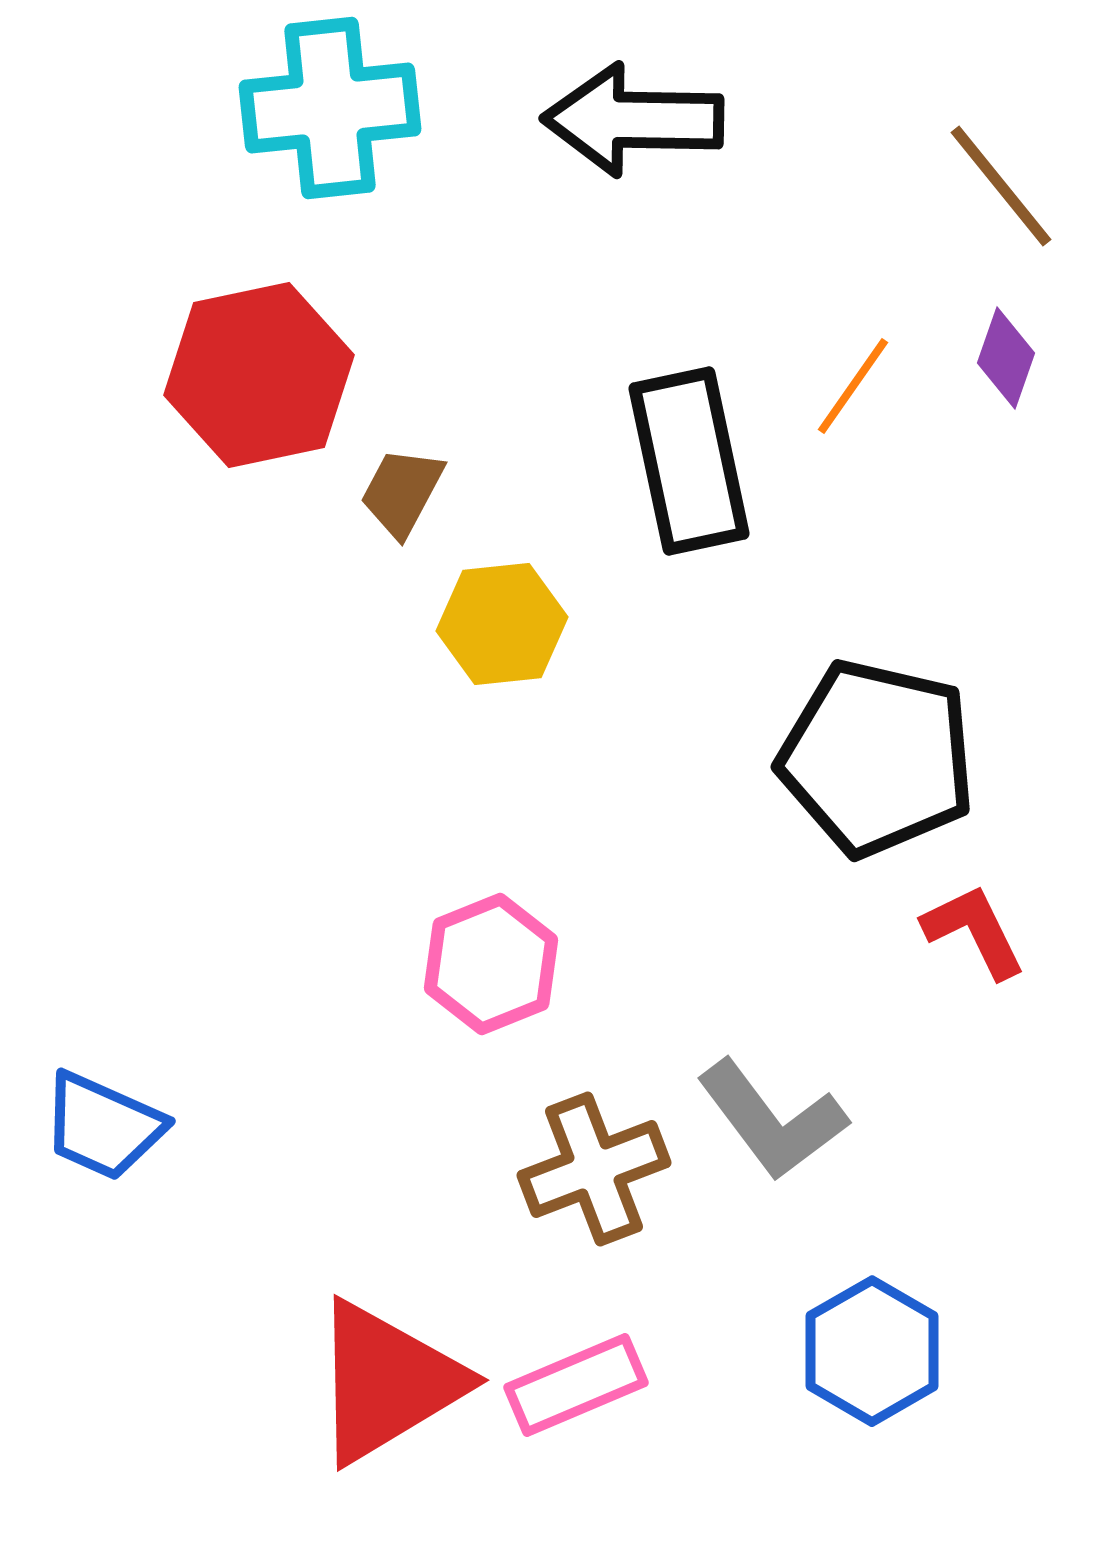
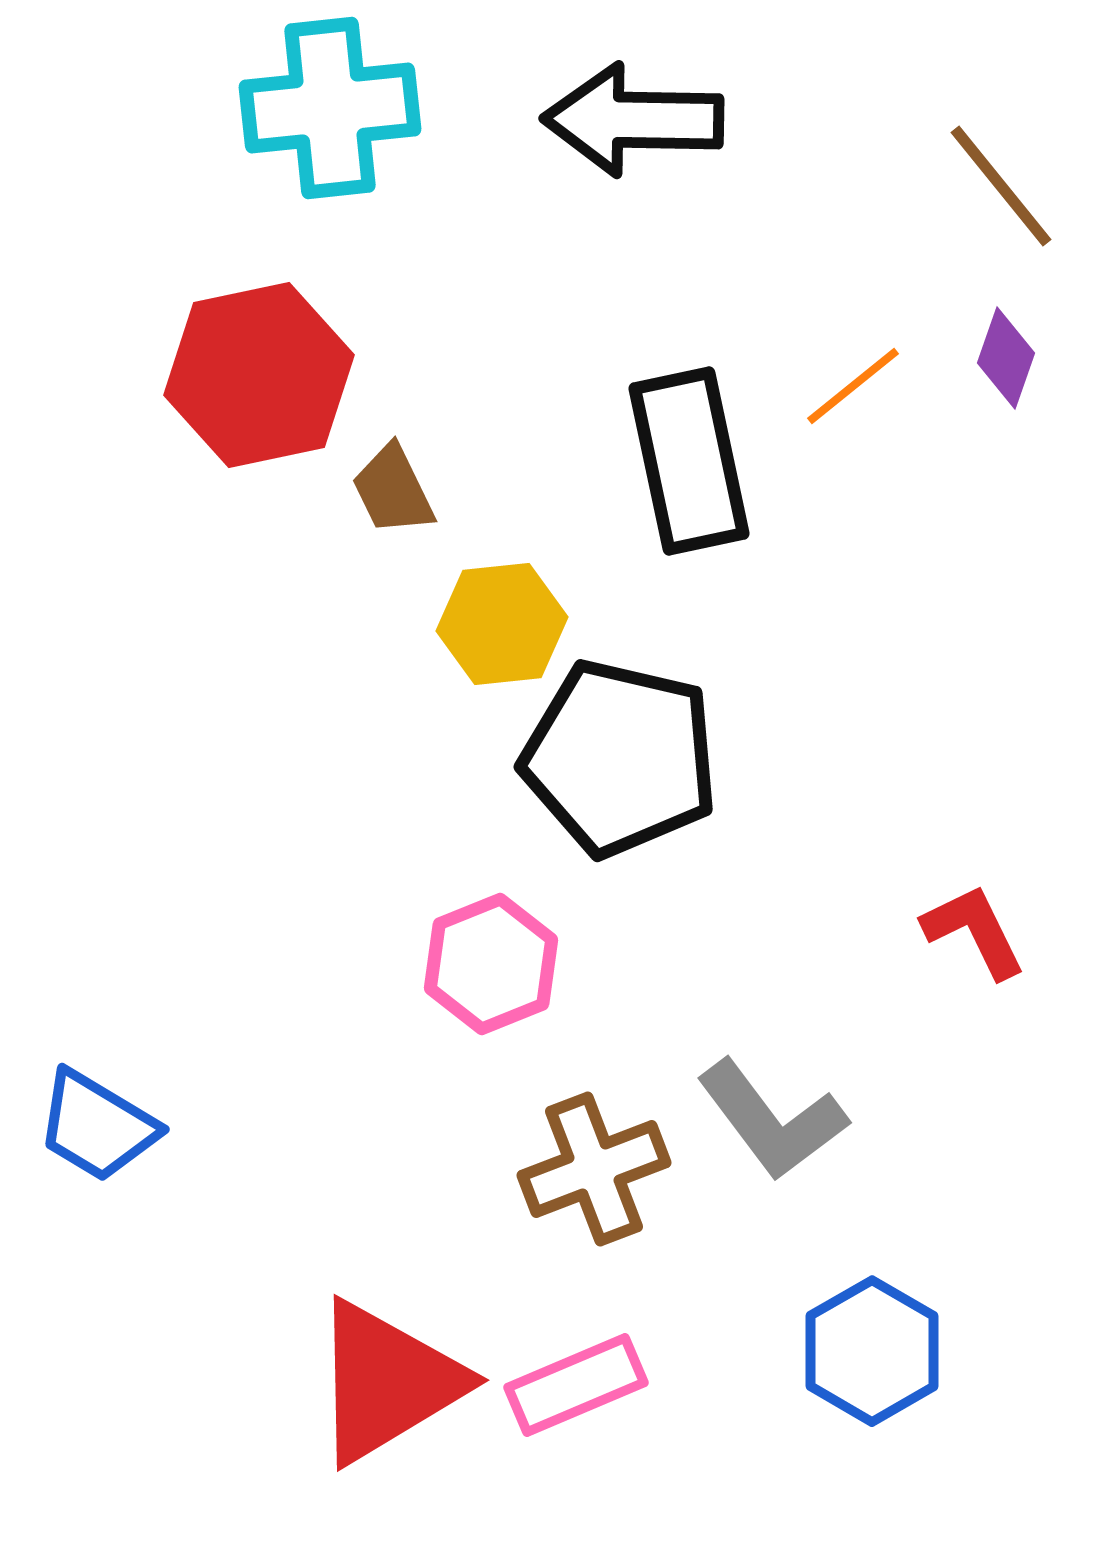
orange line: rotated 16 degrees clockwise
brown trapezoid: moved 9 px left, 2 px up; rotated 54 degrees counterclockwise
black pentagon: moved 257 px left
blue trapezoid: moved 6 px left; rotated 7 degrees clockwise
